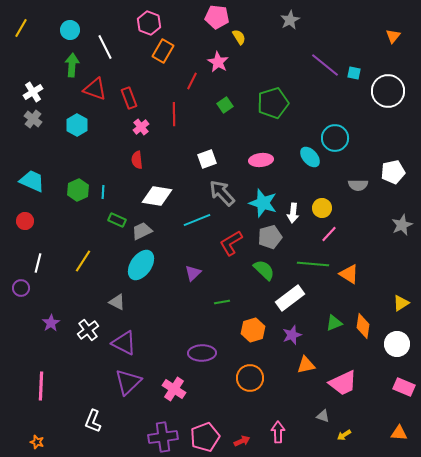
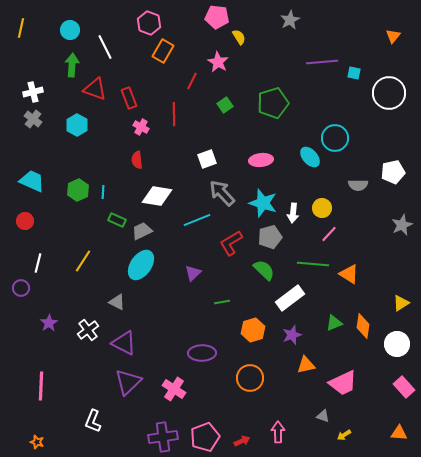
yellow line at (21, 28): rotated 18 degrees counterclockwise
purple line at (325, 65): moved 3 px left, 3 px up; rotated 44 degrees counterclockwise
white circle at (388, 91): moved 1 px right, 2 px down
white cross at (33, 92): rotated 18 degrees clockwise
pink cross at (141, 127): rotated 21 degrees counterclockwise
purple star at (51, 323): moved 2 px left
pink rectangle at (404, 387): rotated 25 degrees clockwise
